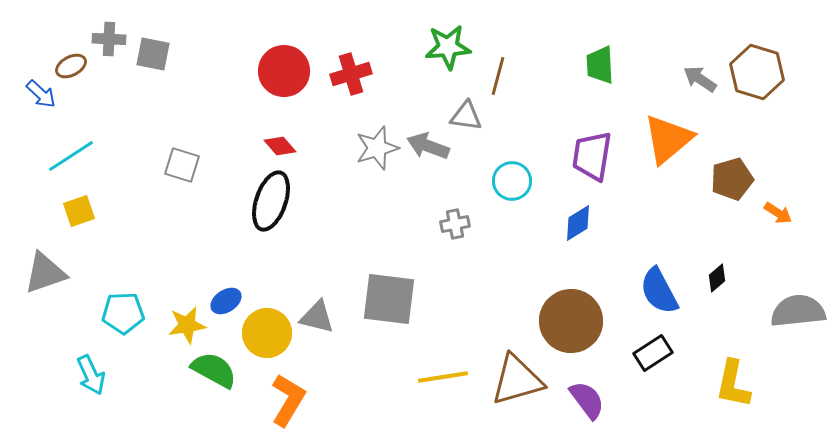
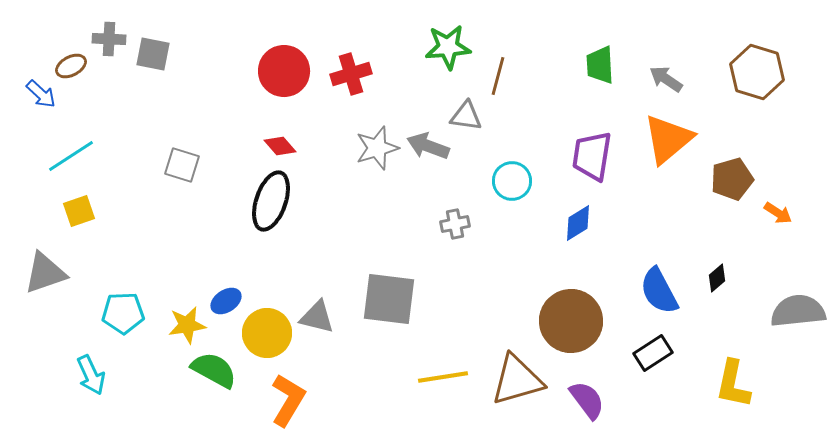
gray arrow at (700, 79): moved 34 px left
